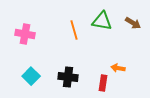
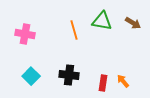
orange arrow: moved 5 px right, 13 px down; rotated 40 degrees clockwise
black cross: moved 1 px right, 2 px up
